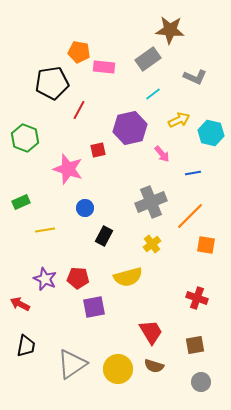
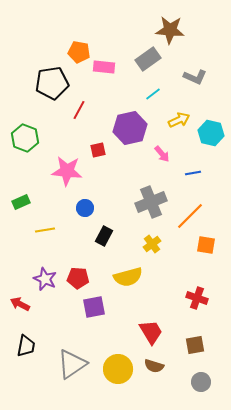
pink star: moved 1 px left, 2 px down; rotated 12 degrees counterclockwise
